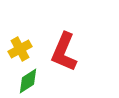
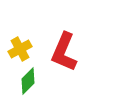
green diamond: rotated 12 degrees counterclockwise
